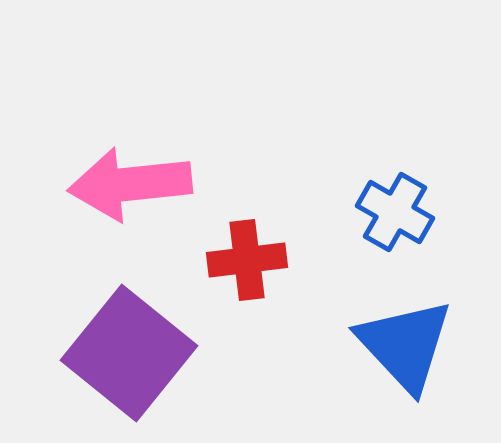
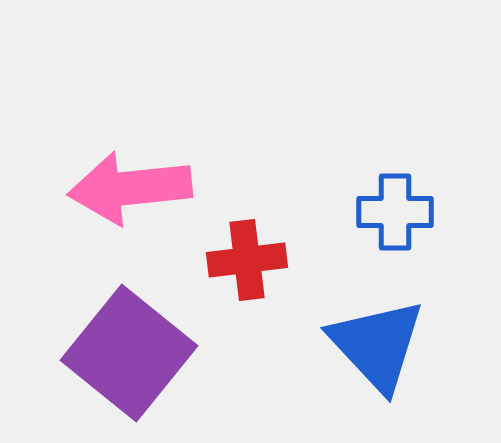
pink arrow: moved 4 px down
blue cross: rotated 30 degrees counterclockwise
blue triangle: moved 28 px left
